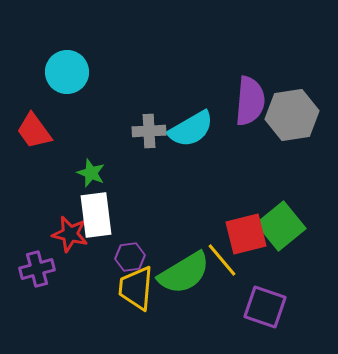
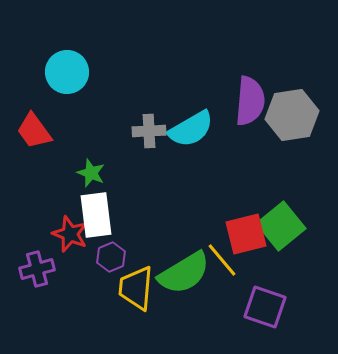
red star: rotated 9 degrees clockwise
purple hexagon: moved 19 px left; rotated 16 degrees counterclockwise
